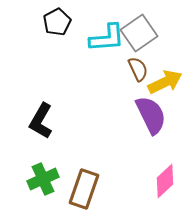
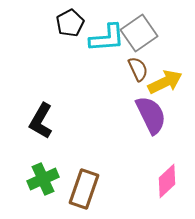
black pentagon: moved 13 px right, 1 px down
pink diamond: moved 2 px right
